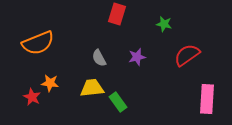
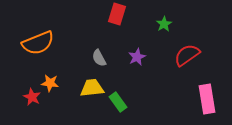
green star: rotated 28 degrees clockwise
purple star: rotated 12 degrees counterclockwise
pink rectangle: rotated 12 degrees counterclockwise
